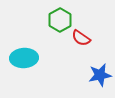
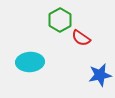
cyan ellipse: moved 6 px right, 4 px down
